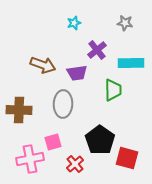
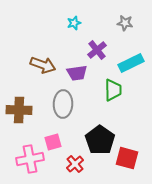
cyan rectangle: rotated 25 degrees counterclockwise
